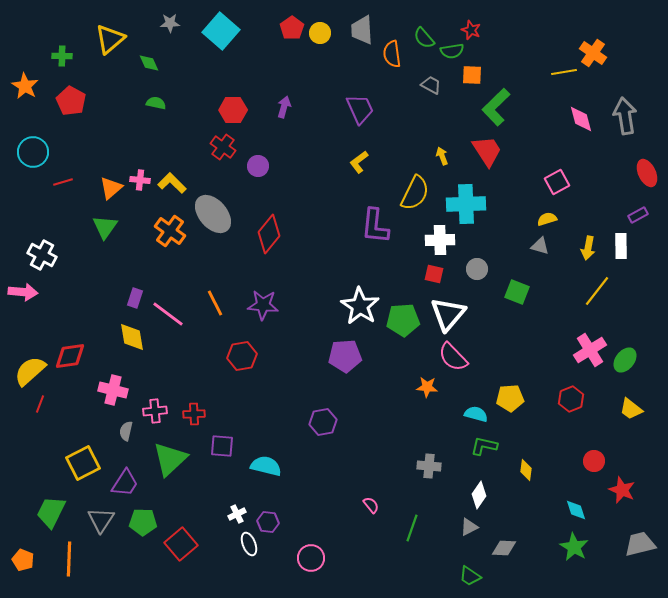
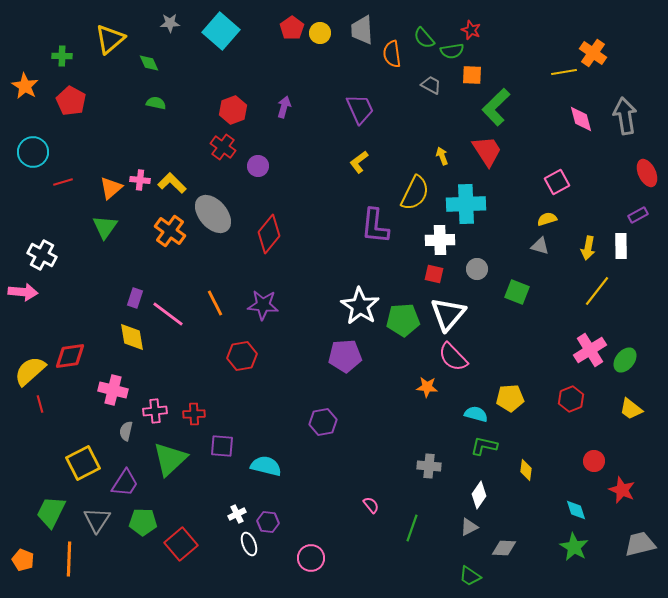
red hexagon at (233, 110): rotated 20 degrees counterclockwise
red line at (40, 404): rotated 36 degrees counterclockwise
gray triangle at (101, 520): moved 4 px left
